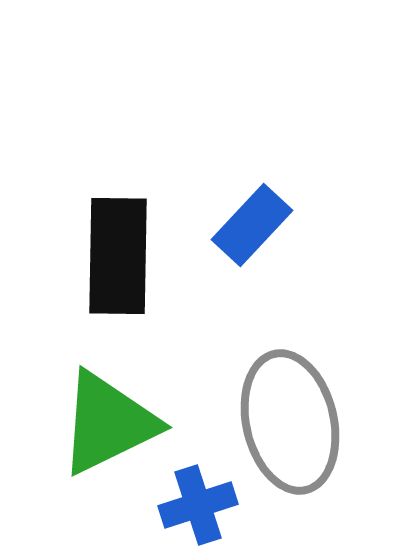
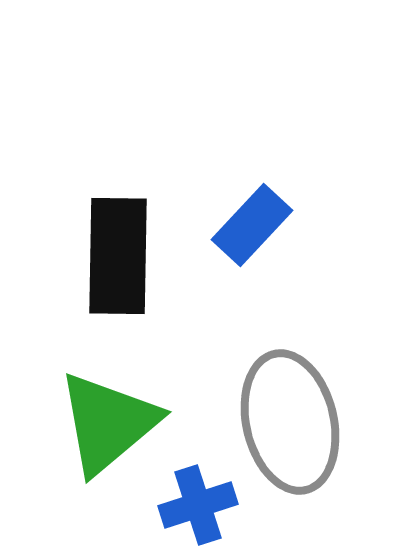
green triangle: rotated 14 degrees counterclockwise
